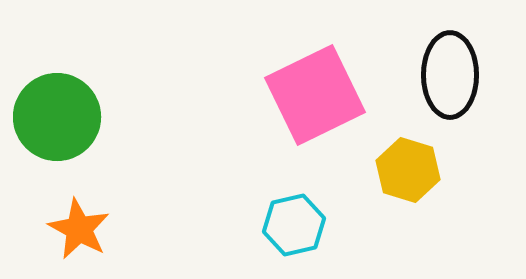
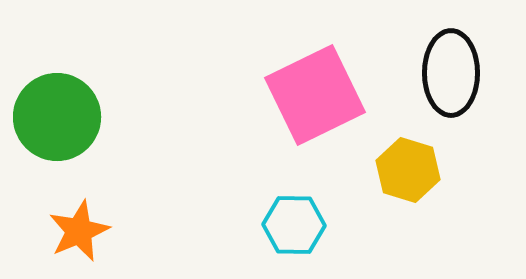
black ellipse: moved 1 px right, 2 px up
cyan hexagon: rotated 14 degrees clockwise
orange star: moved 2 px down; rotated 20 degrees clockwise
